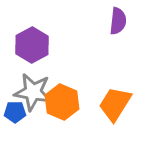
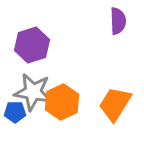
purple semicircle: rotated 8 degrees counterclockwise
purple hexagon: rotated 12 degrees clockwise
orange hexagon: rotated 12 degrees clockwise
